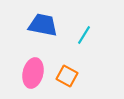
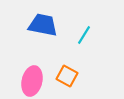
pink ellipse: moved 1 px left, 8 px down
